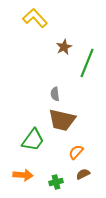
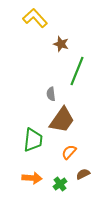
brown star: moved 3 px left, 3 px up; rotated 28 degrees counterclockwise
green line: moved 10 px left, 8 px down
gray semicircle: moved 4 px left
brown trapezoid: rotated 68 degrees counterclockwise
green trapezoid: rotated 30 degrees counterclockwise
orange semicircle: moved 7 px left
orange arrow: moved 9 px right, 3 px down
green cross: moved 4 px right, 2 px down; rotated 24 degrees counterclockwise
